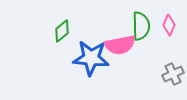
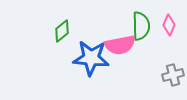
gray cross: moved 1 px down; rotated 10 degrees clockwise
